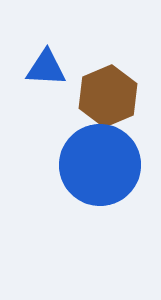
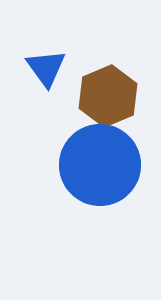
blue triangle: rotated 51 degrees clockwise
